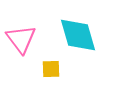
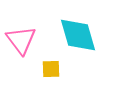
pink triangle: moved 1 px down
